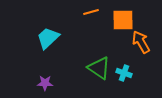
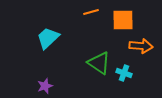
orange arrow: moved 4 px down; rotated 125 degrees clockwise
green triangle: moved 5 px up
purple star: moved 3 px down; rotated 21 degrees counterclockwise
